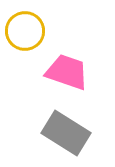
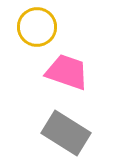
yellow circle: moved 12 px right, 4 px up
